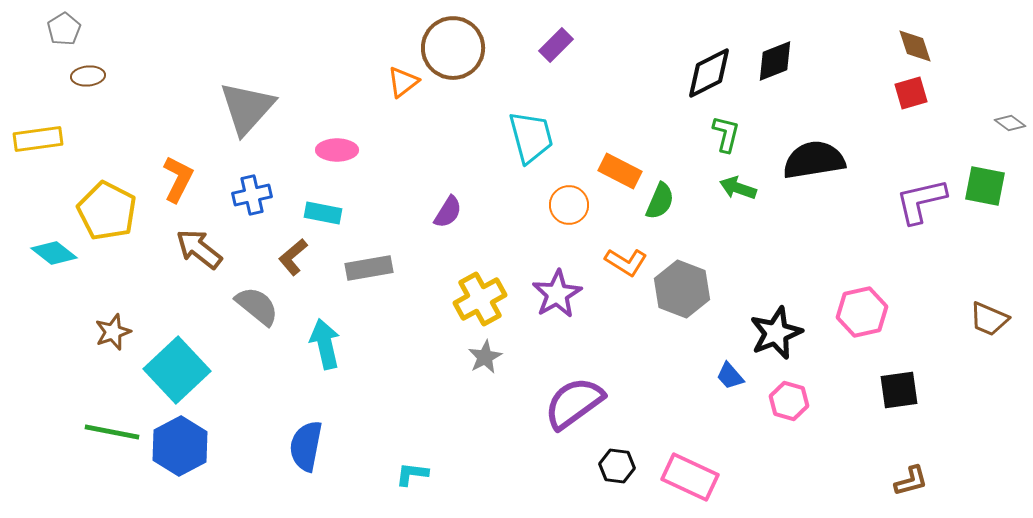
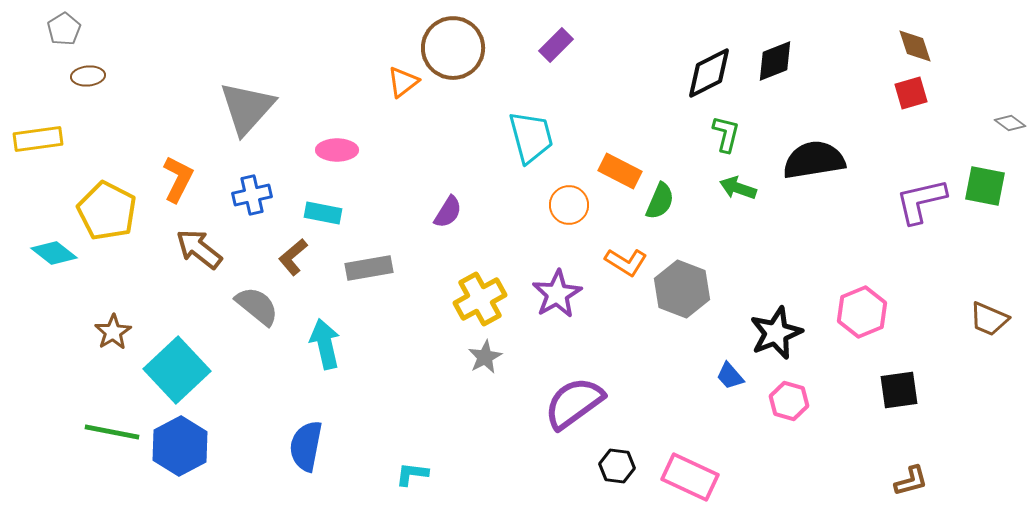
pink hexagon at (862, 312): rotated 9 degrees counterclockwise
brown star at (113, 332): rotated 12 degrees counterclockwise
